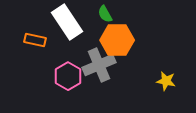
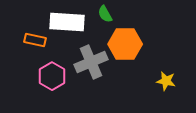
white rectangle: rotated 52 degrees counterclockwise
orange hexagon: moved 8 px right, 4 px down
gray cross: moved 8 px left, 3 px up
pink hexagon: moved 16 px left
